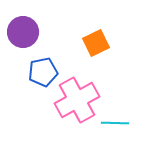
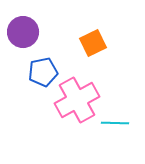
orange square: moved 3 px left
